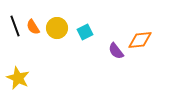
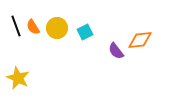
black line: moved 1 px right
